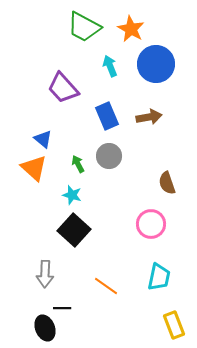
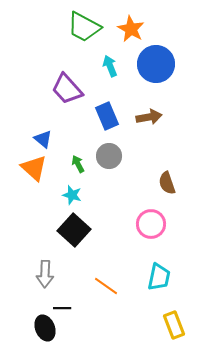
purple trapezoid: moved 4 px right, 1 px down
